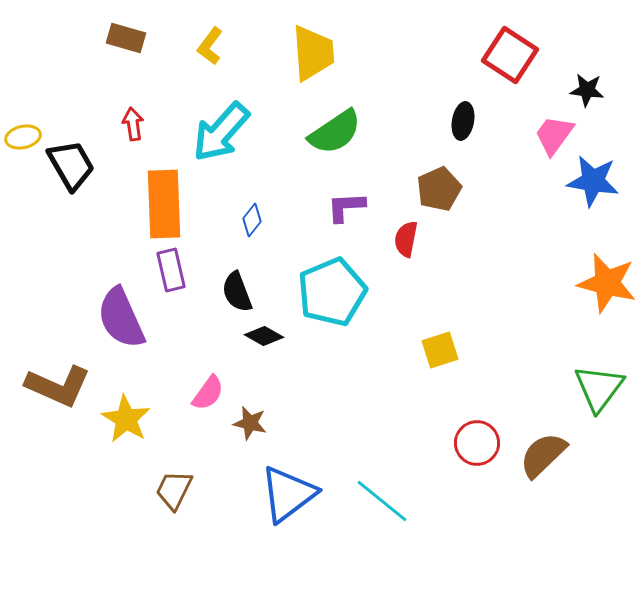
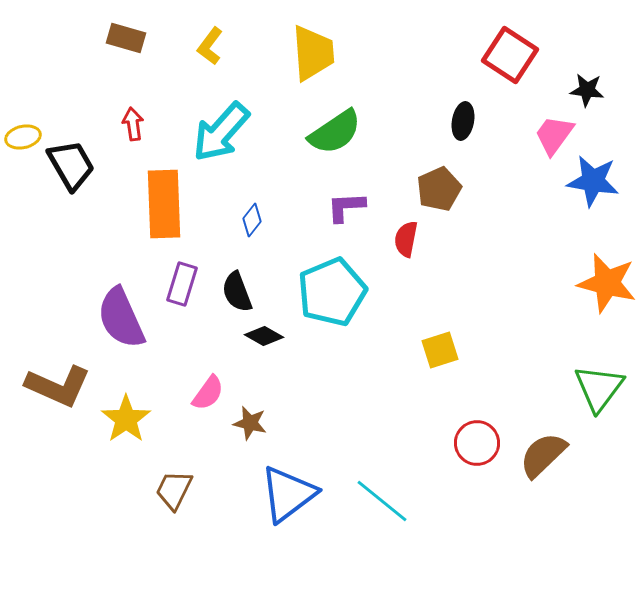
purple rectangle: moved 11 px right, 14 px down; rotated 30 degrees clockwise
yellow star: rotated 6 degrees clockwise
